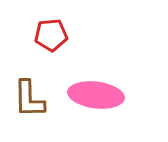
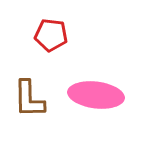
red pentagon: rotated 12 degrees clockwise
